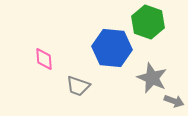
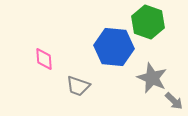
blue hexagon: moved 2 px right, 1 px up
gray arrow: rotated 24 degrees clockwise
